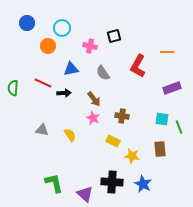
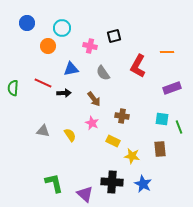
pink star: moved 1 px left, 5 px down
gray triangle: moved 1 px right, 1 px down
